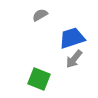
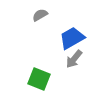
blue trapezoid: rotated 12 degrees counterclockwise
